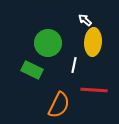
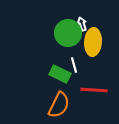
white arrow: moved 3 px left, 4 px down; rotated 32 degrees clockwise
green circle: moved 20 px right, 10 px up
white line: rotated 28 degrees counterclockwise
green rectangle: moved 28 px right, 4 px down
